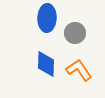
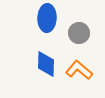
gray circle: moved 4 px right
orange L-shape: rotated 16 degrees counterclockwise
